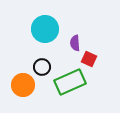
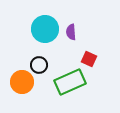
purple semicircle: moved 4 px left, 11 px up
black circle: moved 3 px left, 2 px up
orange circle: moved 1 px left, 3 px up
